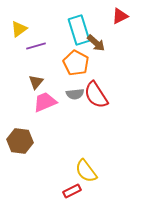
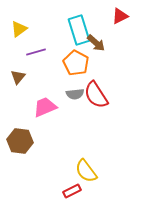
purple line: moved 6 px down
brown triangle: moved 18 px left, 5 px up
pink trapezoid: moved 5 px down
